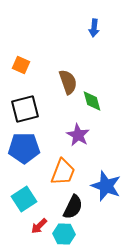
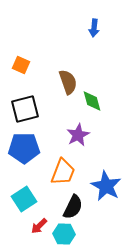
purple star: rotated 15 degrees clockwise
blue star: rotated 8 degrees clockwise
